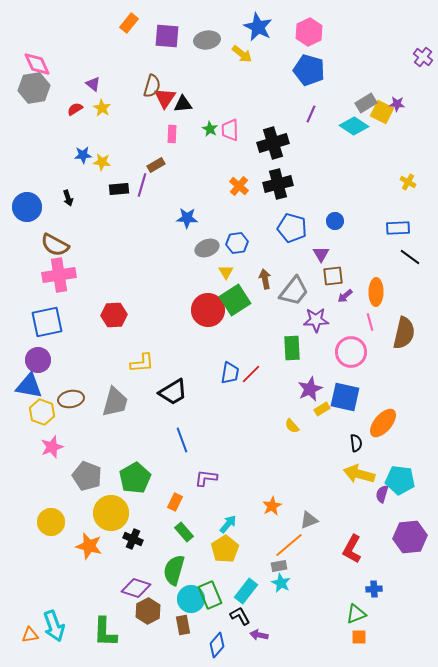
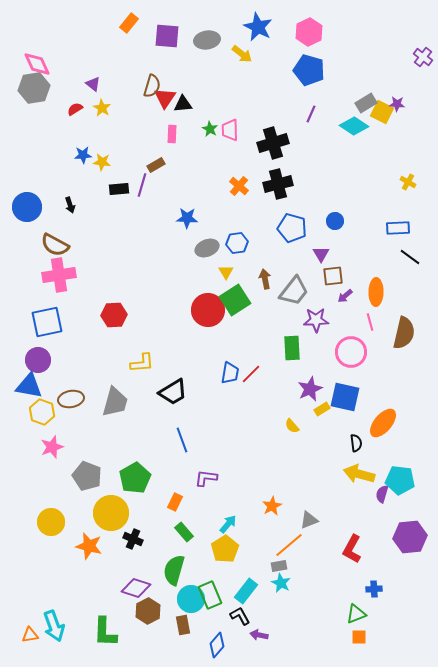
black arrow at (68, 198): moved 2 px right, 7 px down
